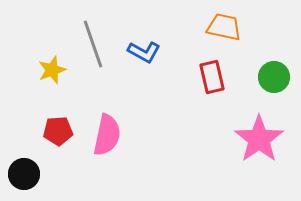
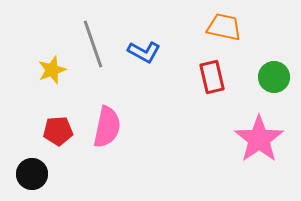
pink semicircle: moved 8 px up
black circle: moved 8 px right
